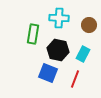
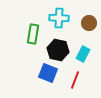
brown circle: moved 2 px up
red line: moved 1 px down
